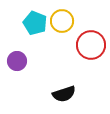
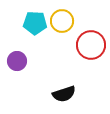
cyan pentagon: rotated 20 degrees counterclockwise
